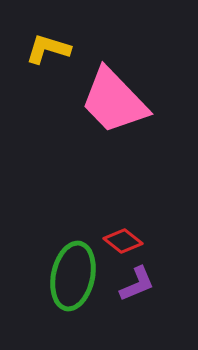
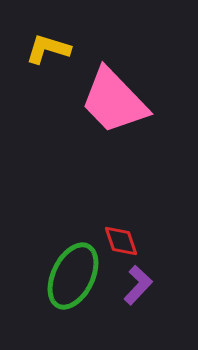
red diamond: moved 2 px left; rotated 33 degrees clockwise
green ellipse: rotated 14 degrees clockwise
purple L-shape: moved 1 px right, 1 px down; rotated 24 degrees counterclockwise
